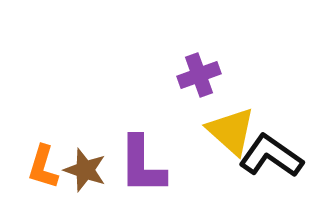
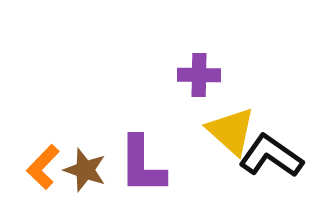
purple cross: rotated 21 degrees clockwise
orange L-shape: rotated 27 degrees clockwise
